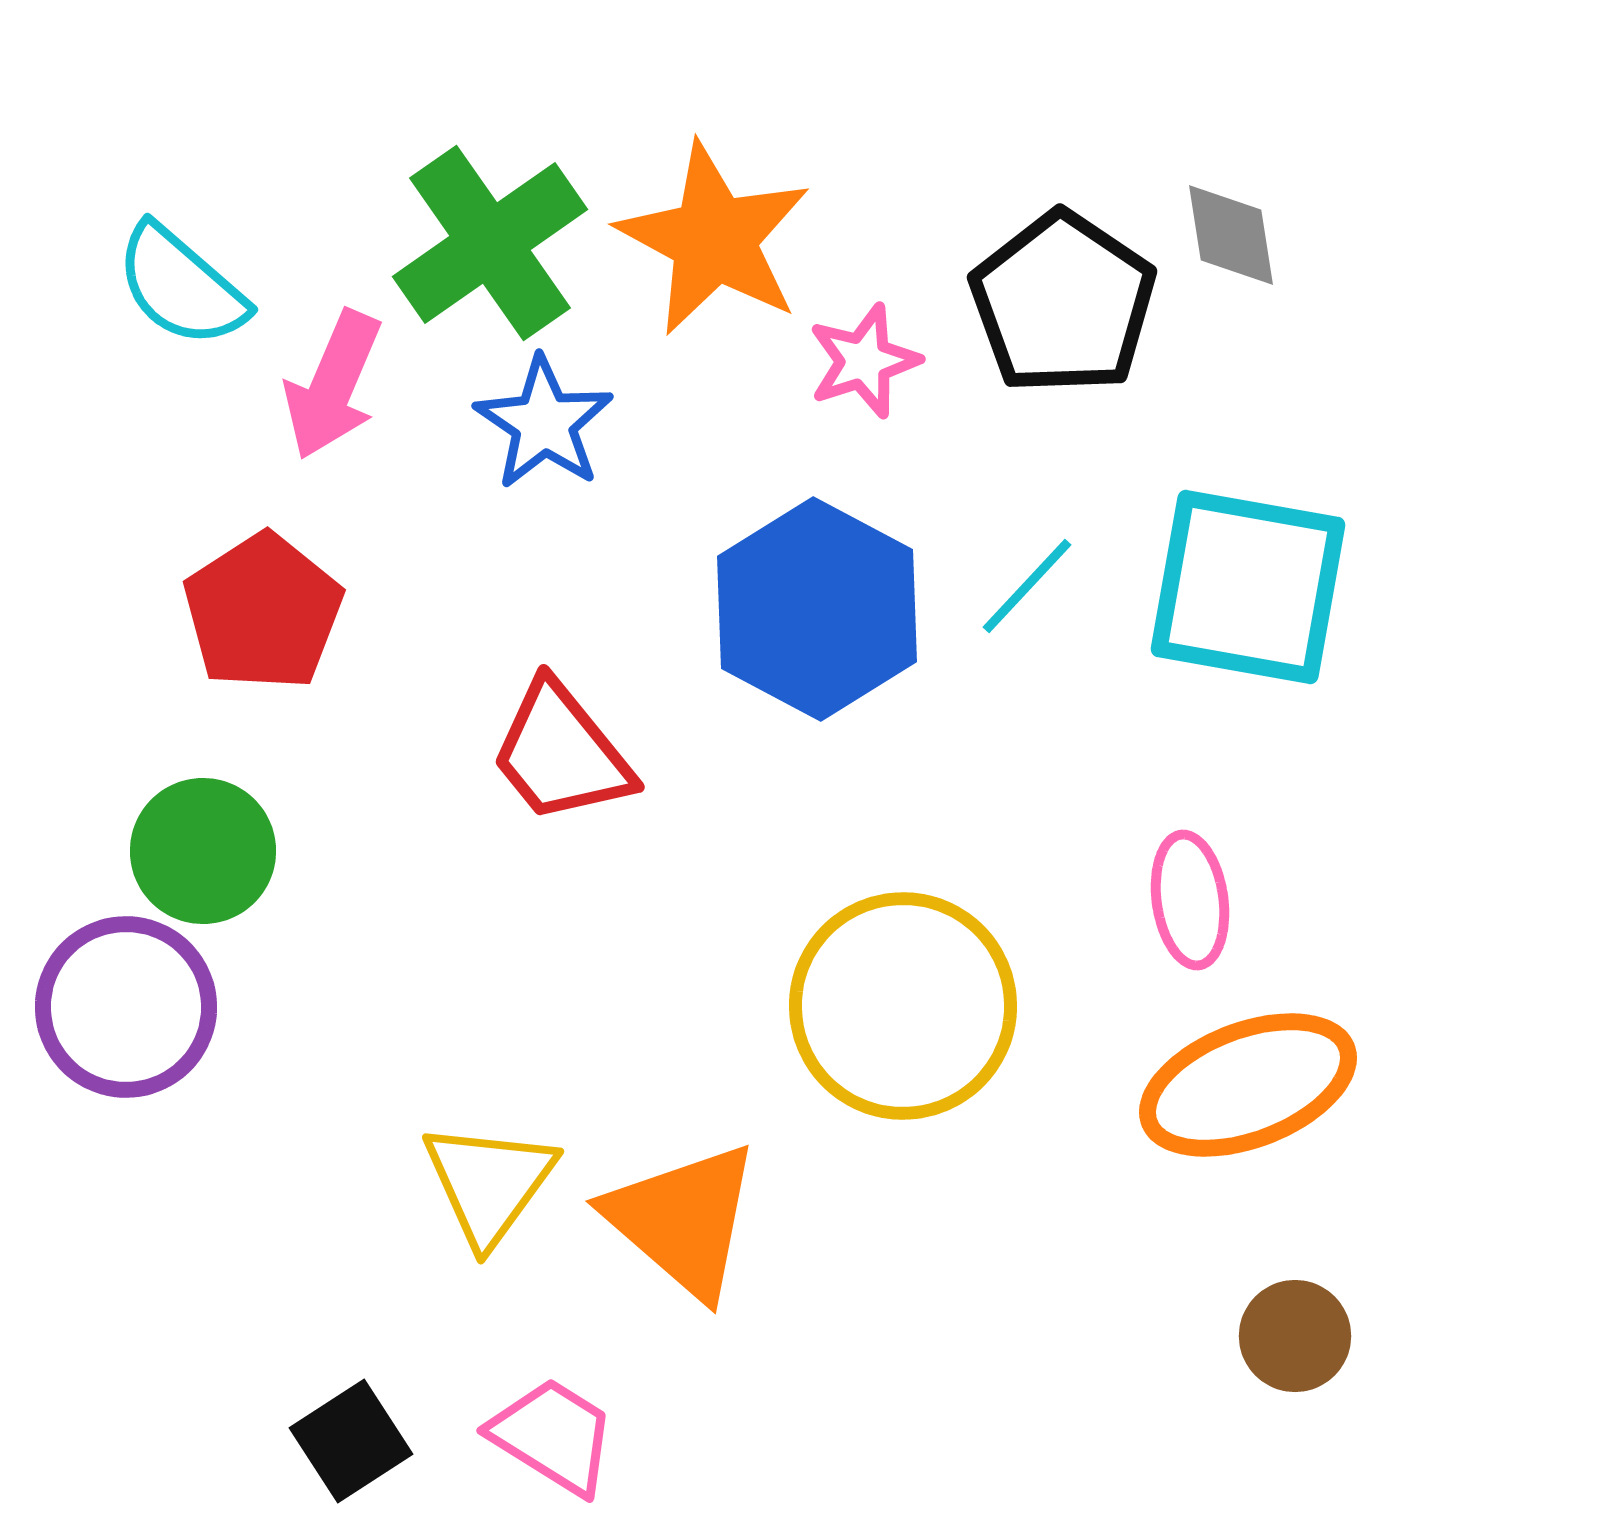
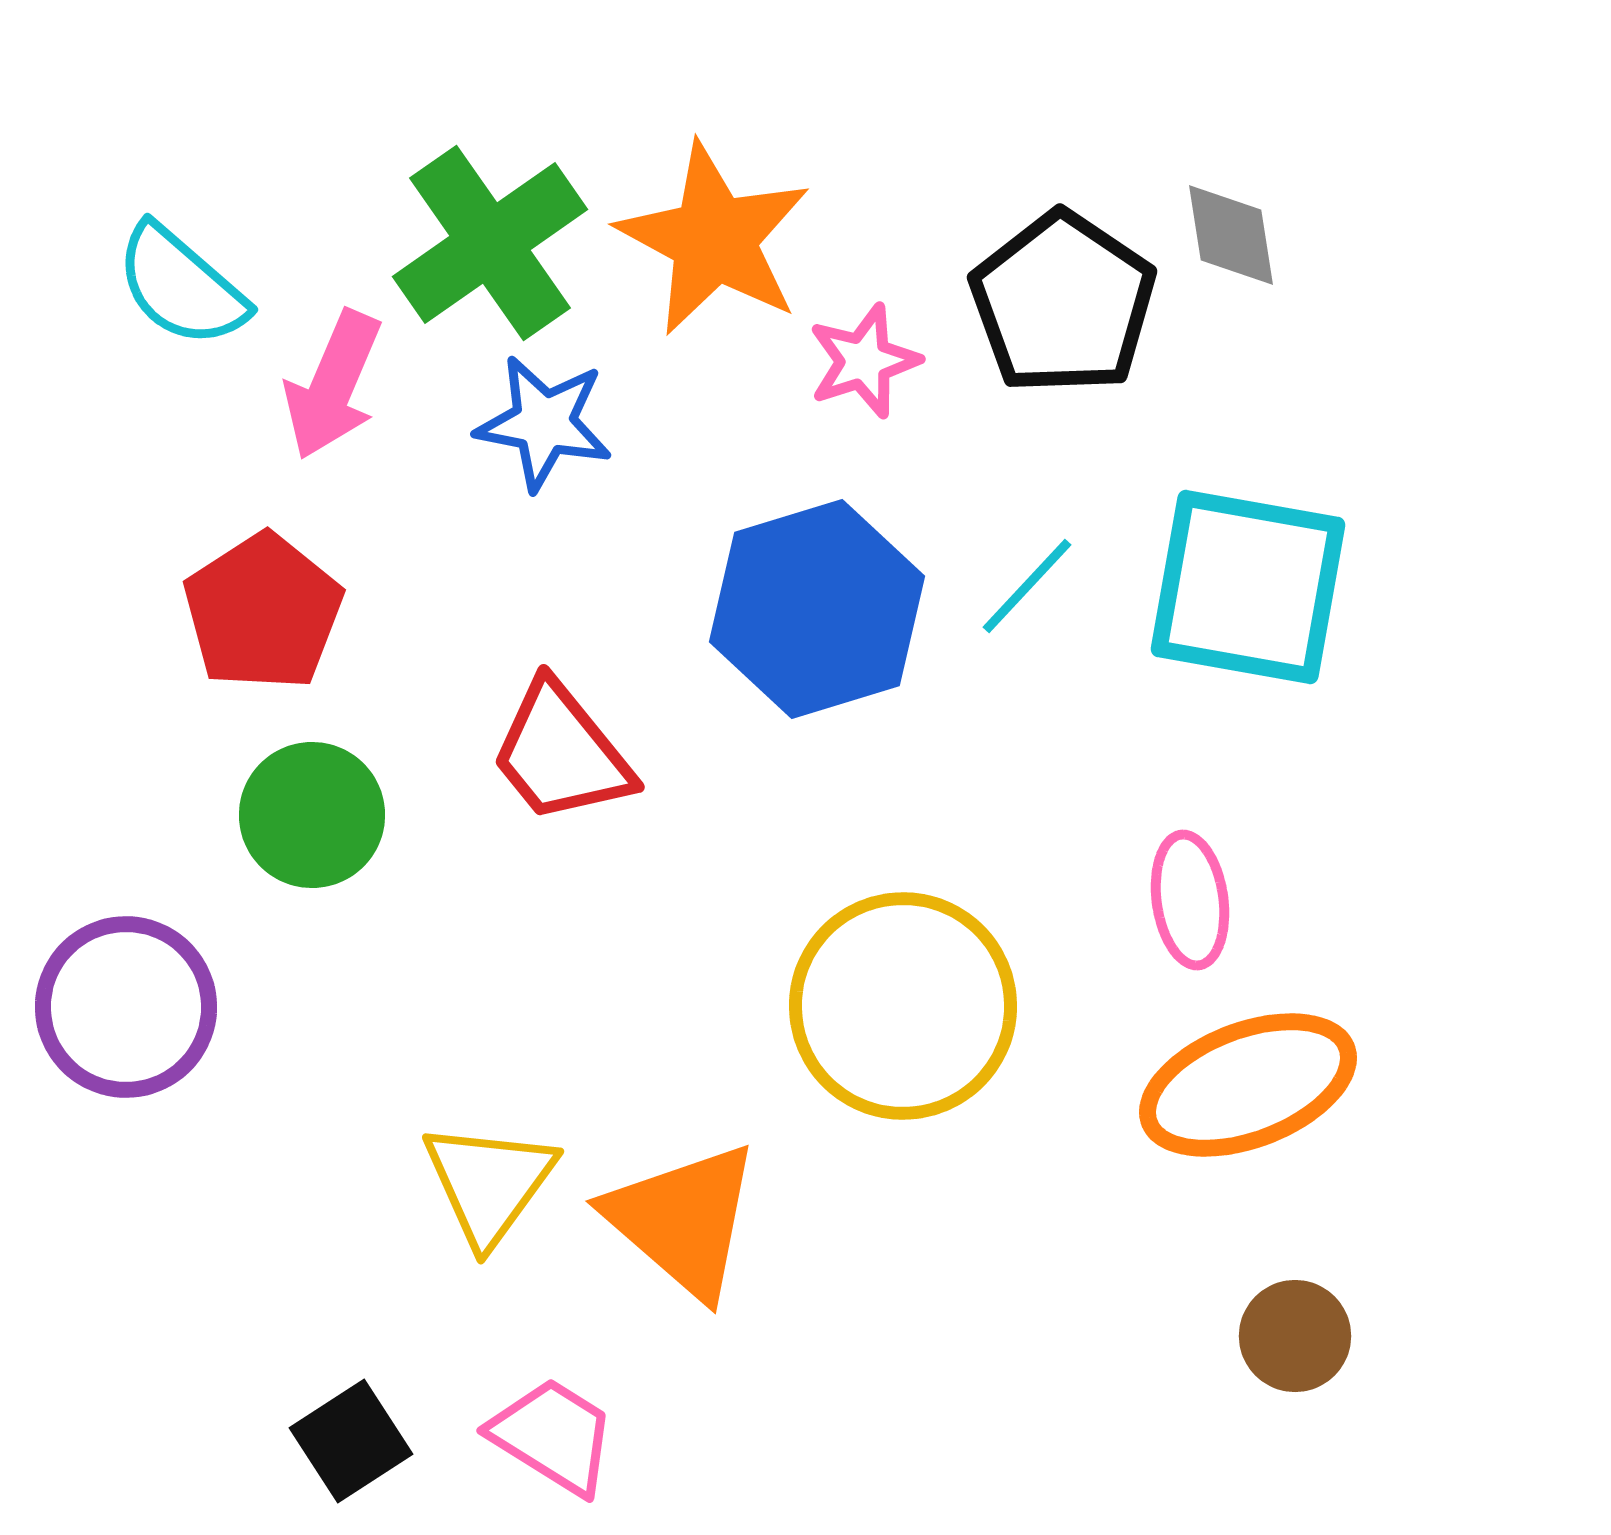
blue star: rotated 23 degrees counterclockwise
blue hexagon: rotated 15 degrees clockwise
green circle: moved 109 px right, 36 px up
